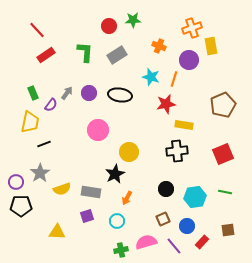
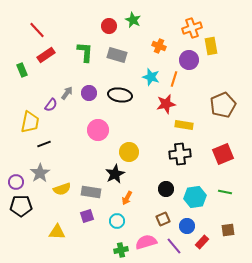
green star at (133, 20): rotated 28 degrees clockwise
gray rectangle at (117, 55): rotated 48 degrees clockwise
green rectangle at (33, 93): moved 11 px left, 23 px up
black cross at (177, 151): moved 3 px right, 3 px down
